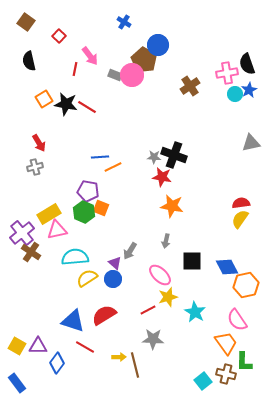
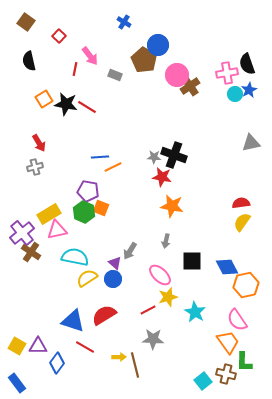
pink circle at (132, 75): moved 45 px right
yellow semicircle at (240, 219): moved 2 px right, 3 px down
cyan semicircle at (75, 257): rotated 16 degrees clockwise
orange trapezoid at (226, 343): moved 2 px right, 1 px up
